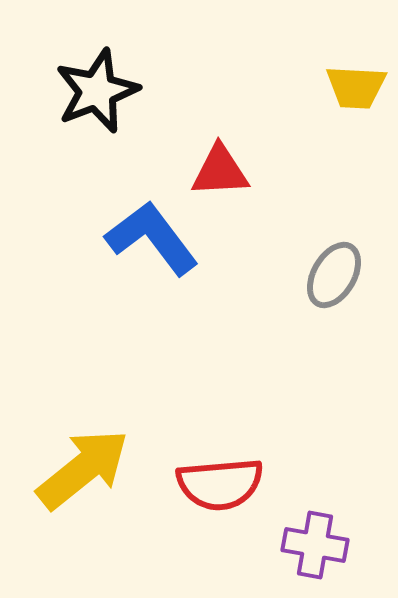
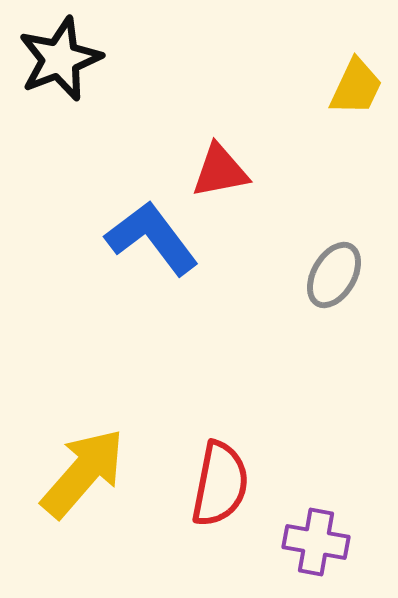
yellow trapezoid: rotated 68 degrees counterclockwise
black star: moved 37 px left, 32 px up
red triangle: rotated 8 degrees counterclockwise
yellow arrow: moved 4 px down; rotated 10 degrees counterclockwise
red semicircle: rotated 74 degrees counterclockwise
purple cross: moved 1 px right, 3 px up
